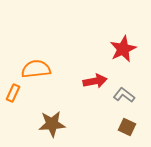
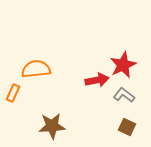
red star: moved 16 px down
red arrow: moved 2 px right, 1 px up
brown star: moved 2 px down
